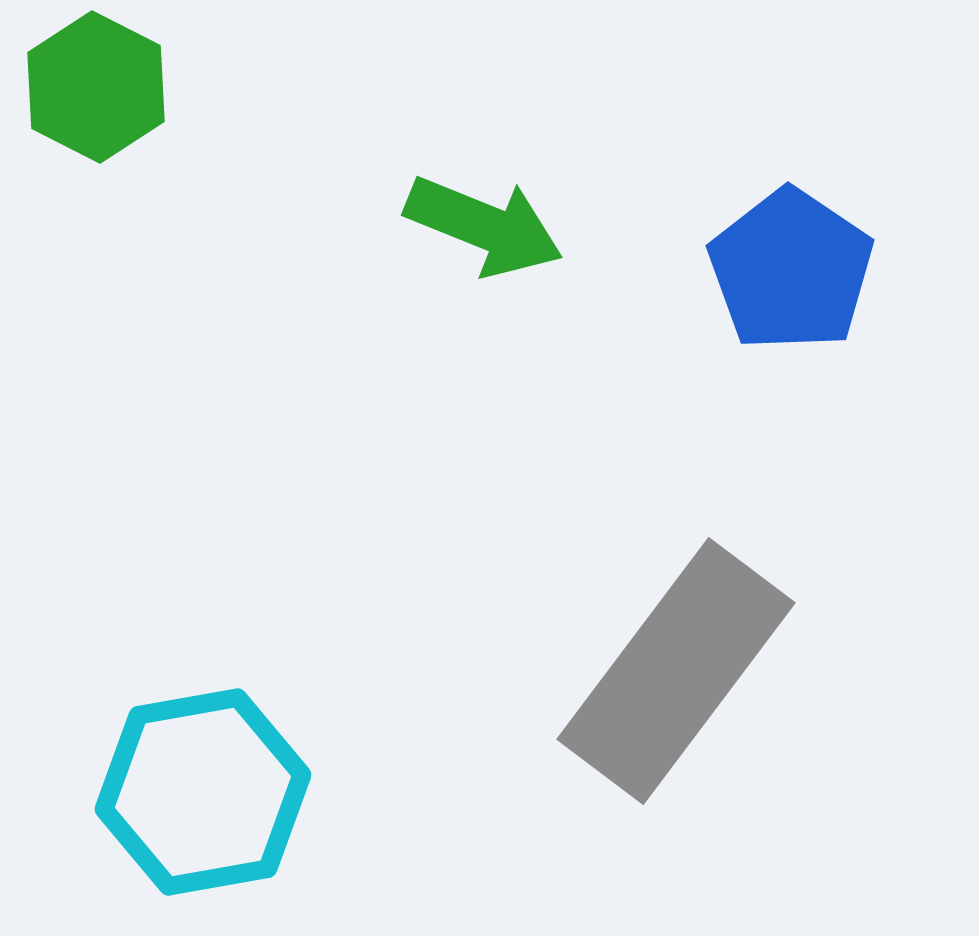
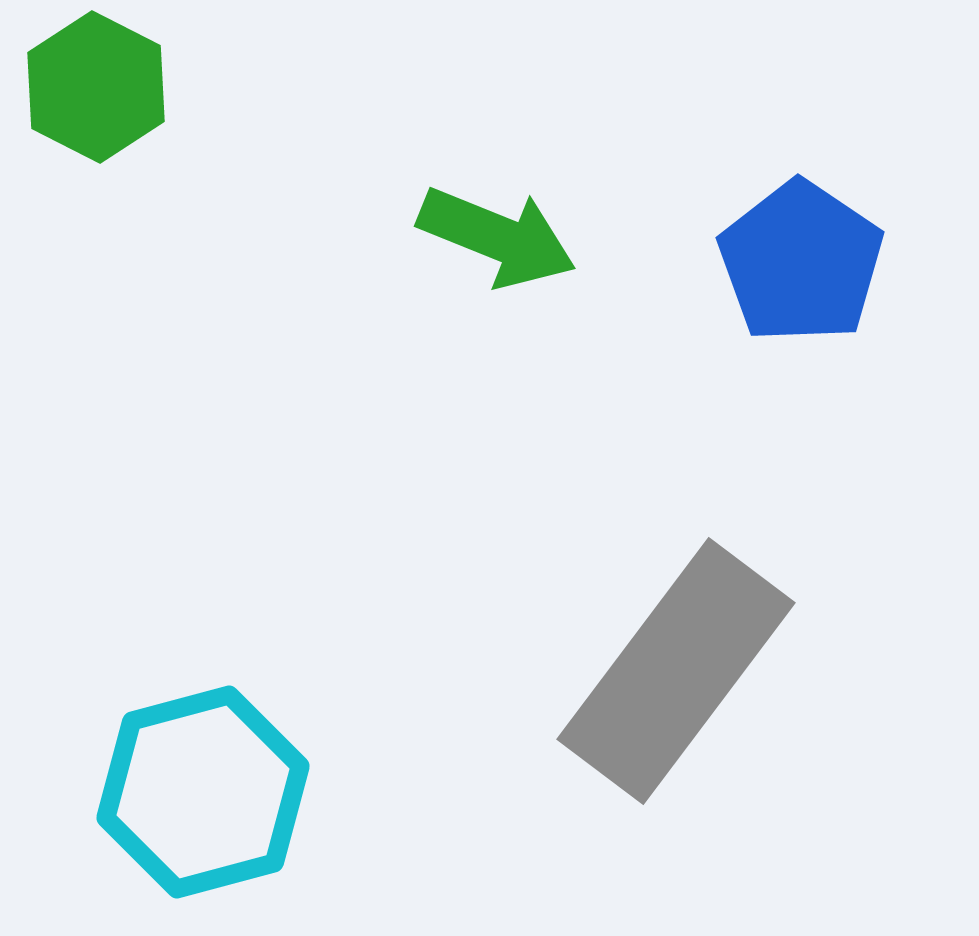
green arrow: moved 13 px right, 11 px down
blue pentagon: moved 10 px right, 8 px up
cyan hexagon: rotated 5 degrees counterclockwise
